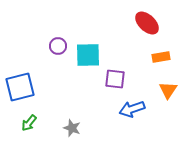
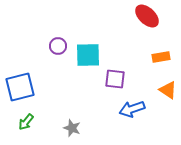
red ellipse: moved 7 px up
orange triangle: rotated 30 degrees counterclockwise
green arrow: moved 3 px left, 1 px up
